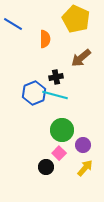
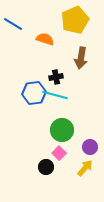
yellow pentagon: moved 1 px left, 1 px down; rotated 24 degrees clockwise
orange semicircle: rotated 72 degrees counterclockwise
brown arrow: rotated 40 degrees counterclockwise
blue hexagon: rotated 15 degrees clockwise
purple circle: moved 7 px right, 2 px down
